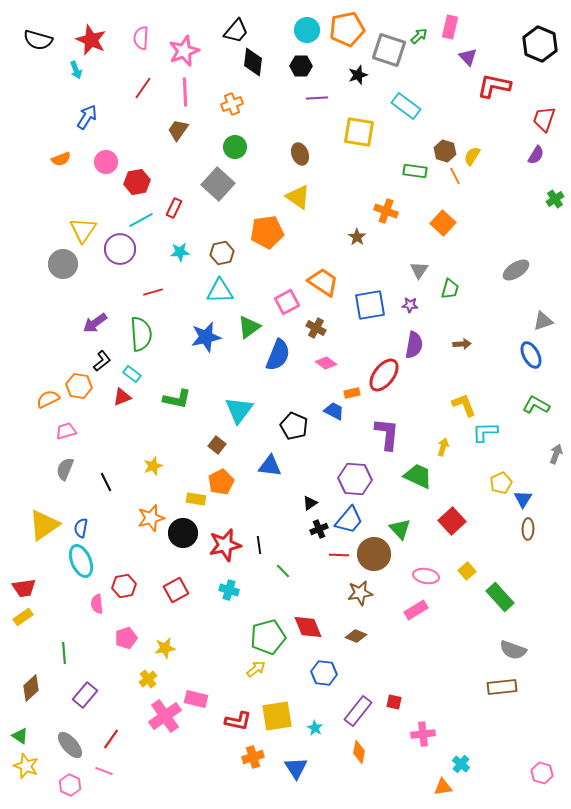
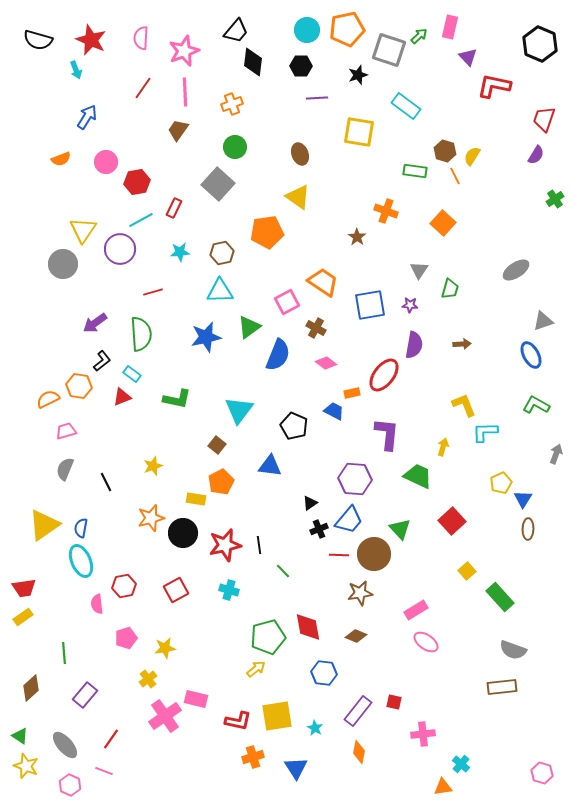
pink ellipse at (426, 576): moved 66 px down; rotated 25 degrees clockwise
red diamond at (308, 627): rotated 12 degrees clockwise
gray ellipse at (70, 745): moved 5 px left
